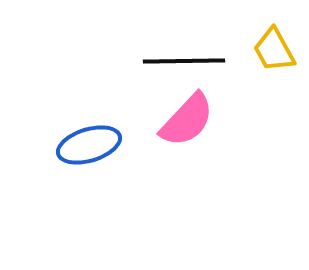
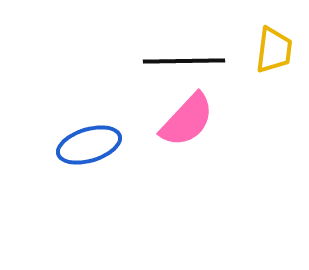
yellow trapezoid: rotated 144 degrees counterclockwise
